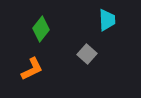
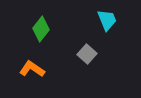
cyan trapezoid: rotated 20 degrees counterclockwise
orange L-shape: rotated 120 degrees counterclockwise
